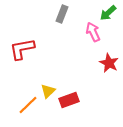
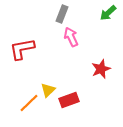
pink arrow: moved 22 px left, 5 px down
red star: moved 8 px left, 6 px down; rotated 24 degrees clockwise
yellow triangle: moved 1 px up
orange line: moved 1 px right, 2 px up
